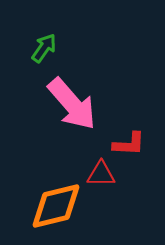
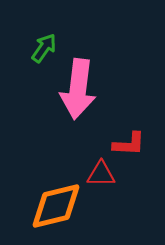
pink arrow: moved 6 px right, 15 px up; rotated 48 degrees clockwise
